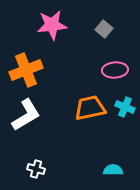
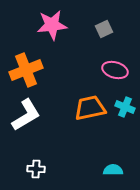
gray square: rotated 24 degrees clockwise
pink ellipse: rotated 20 degrees clockwise
white cross: rotated 12 degrees counterclockwise
